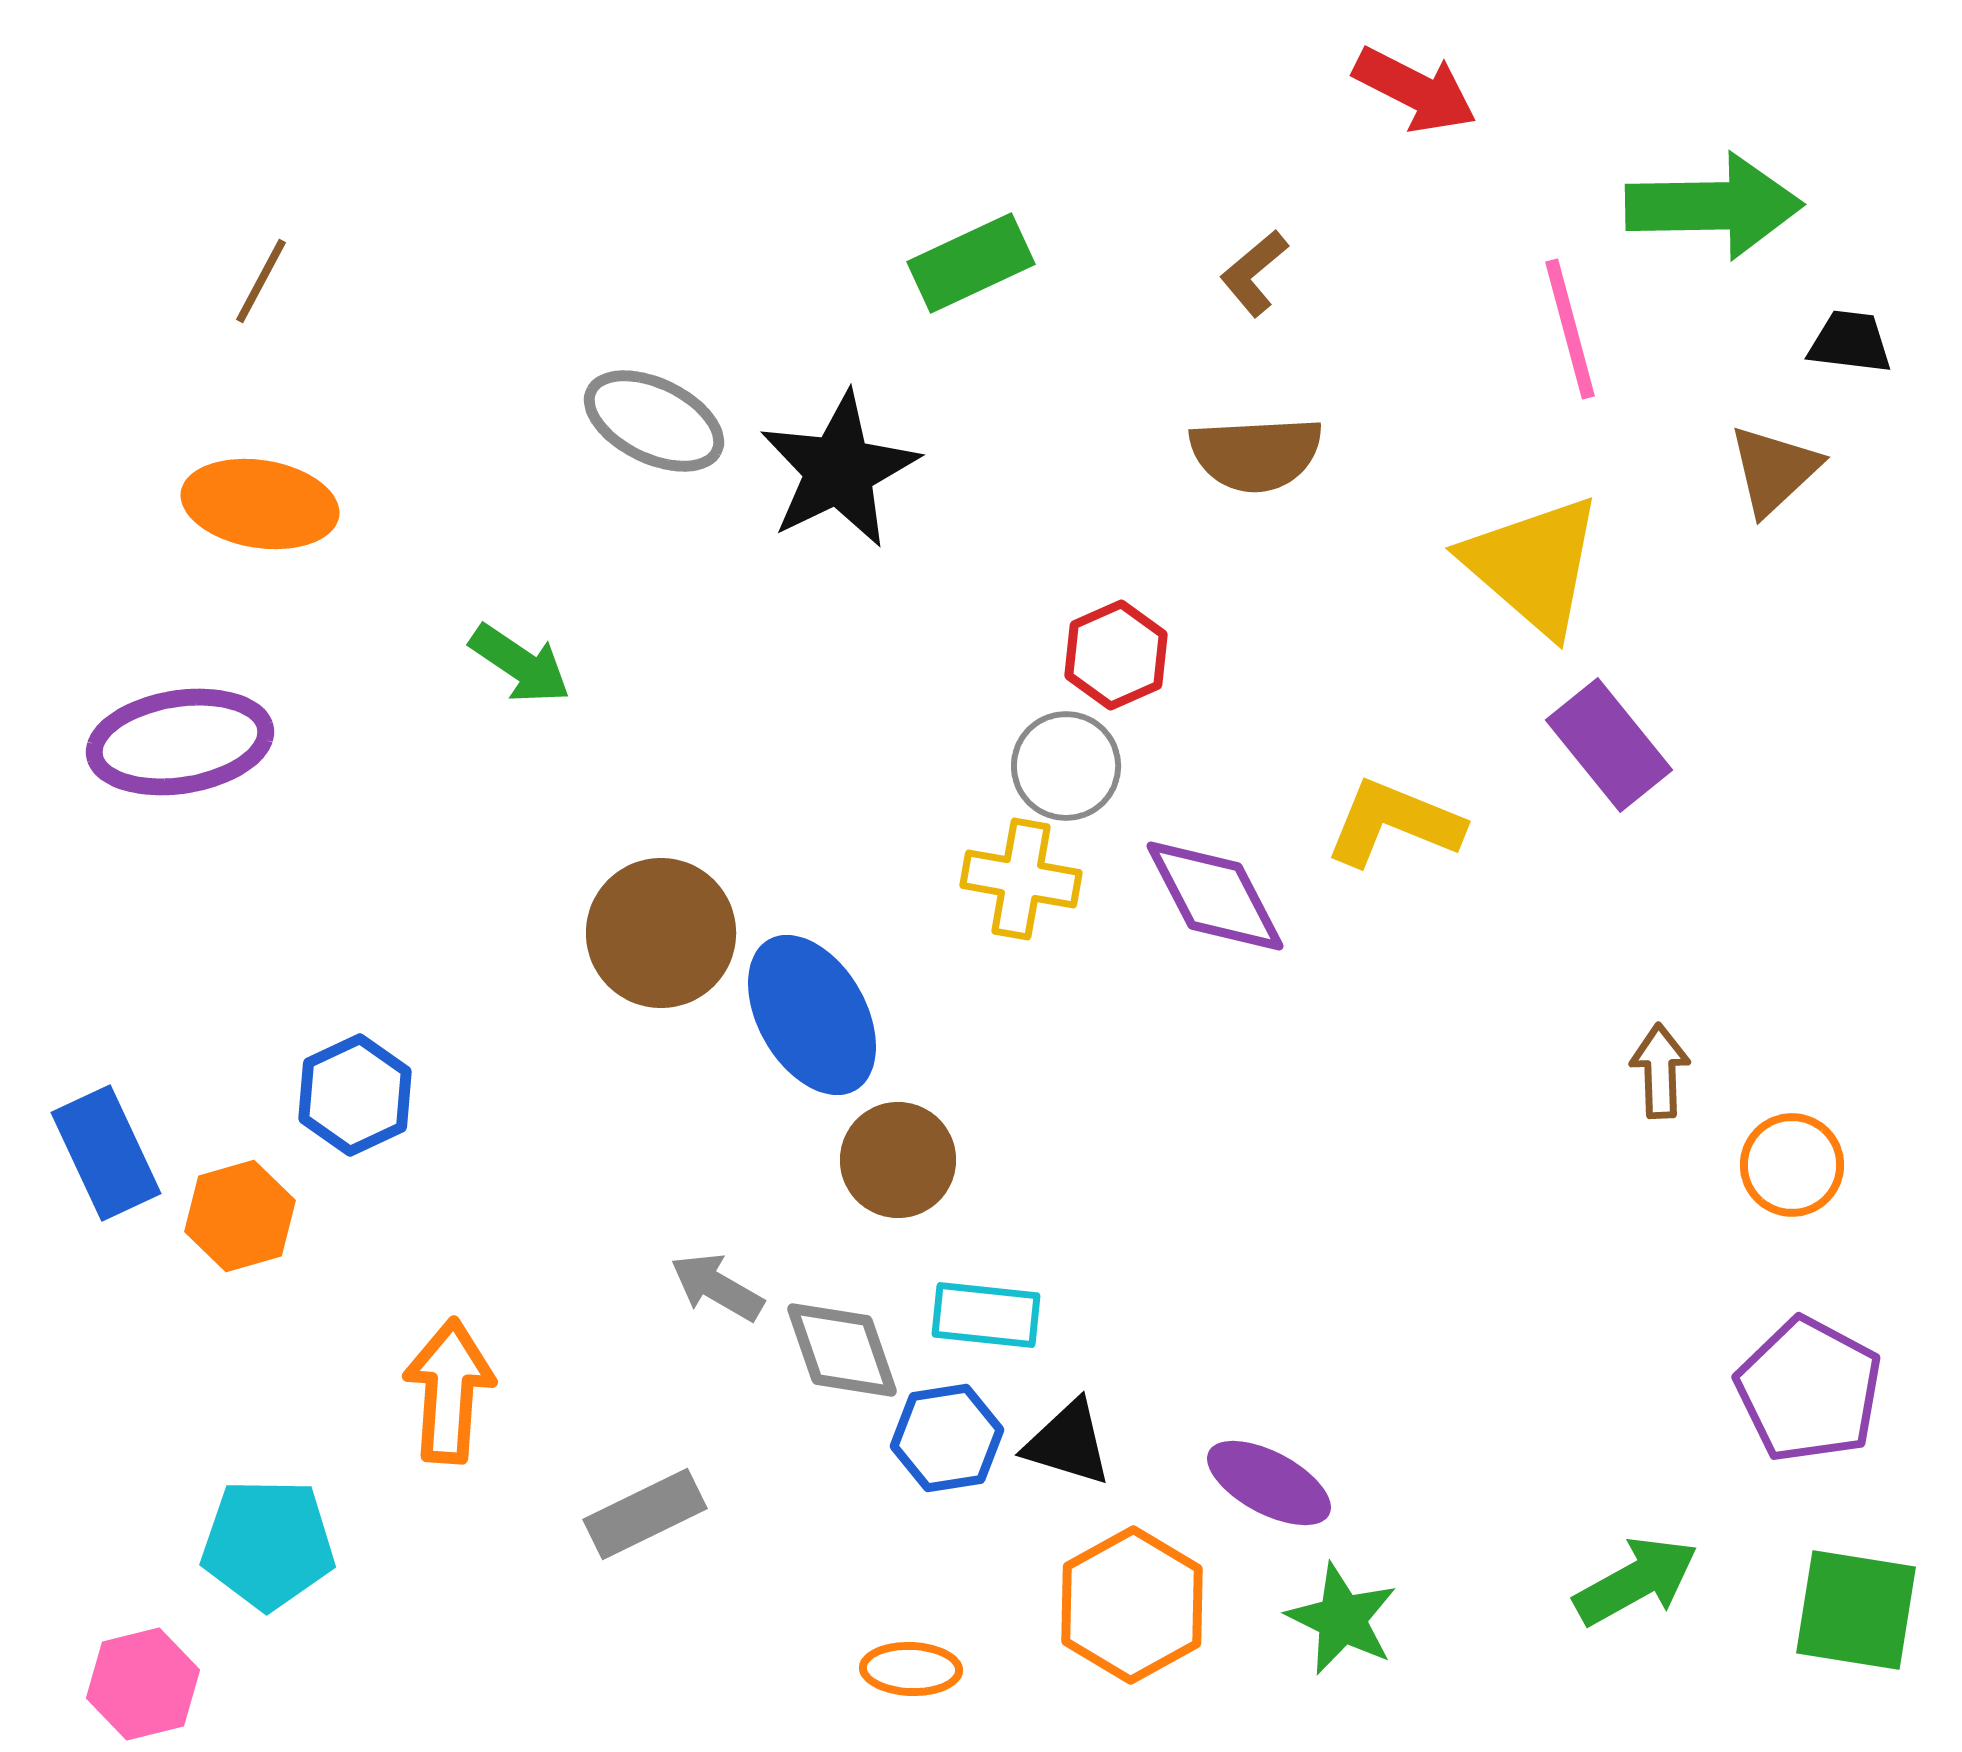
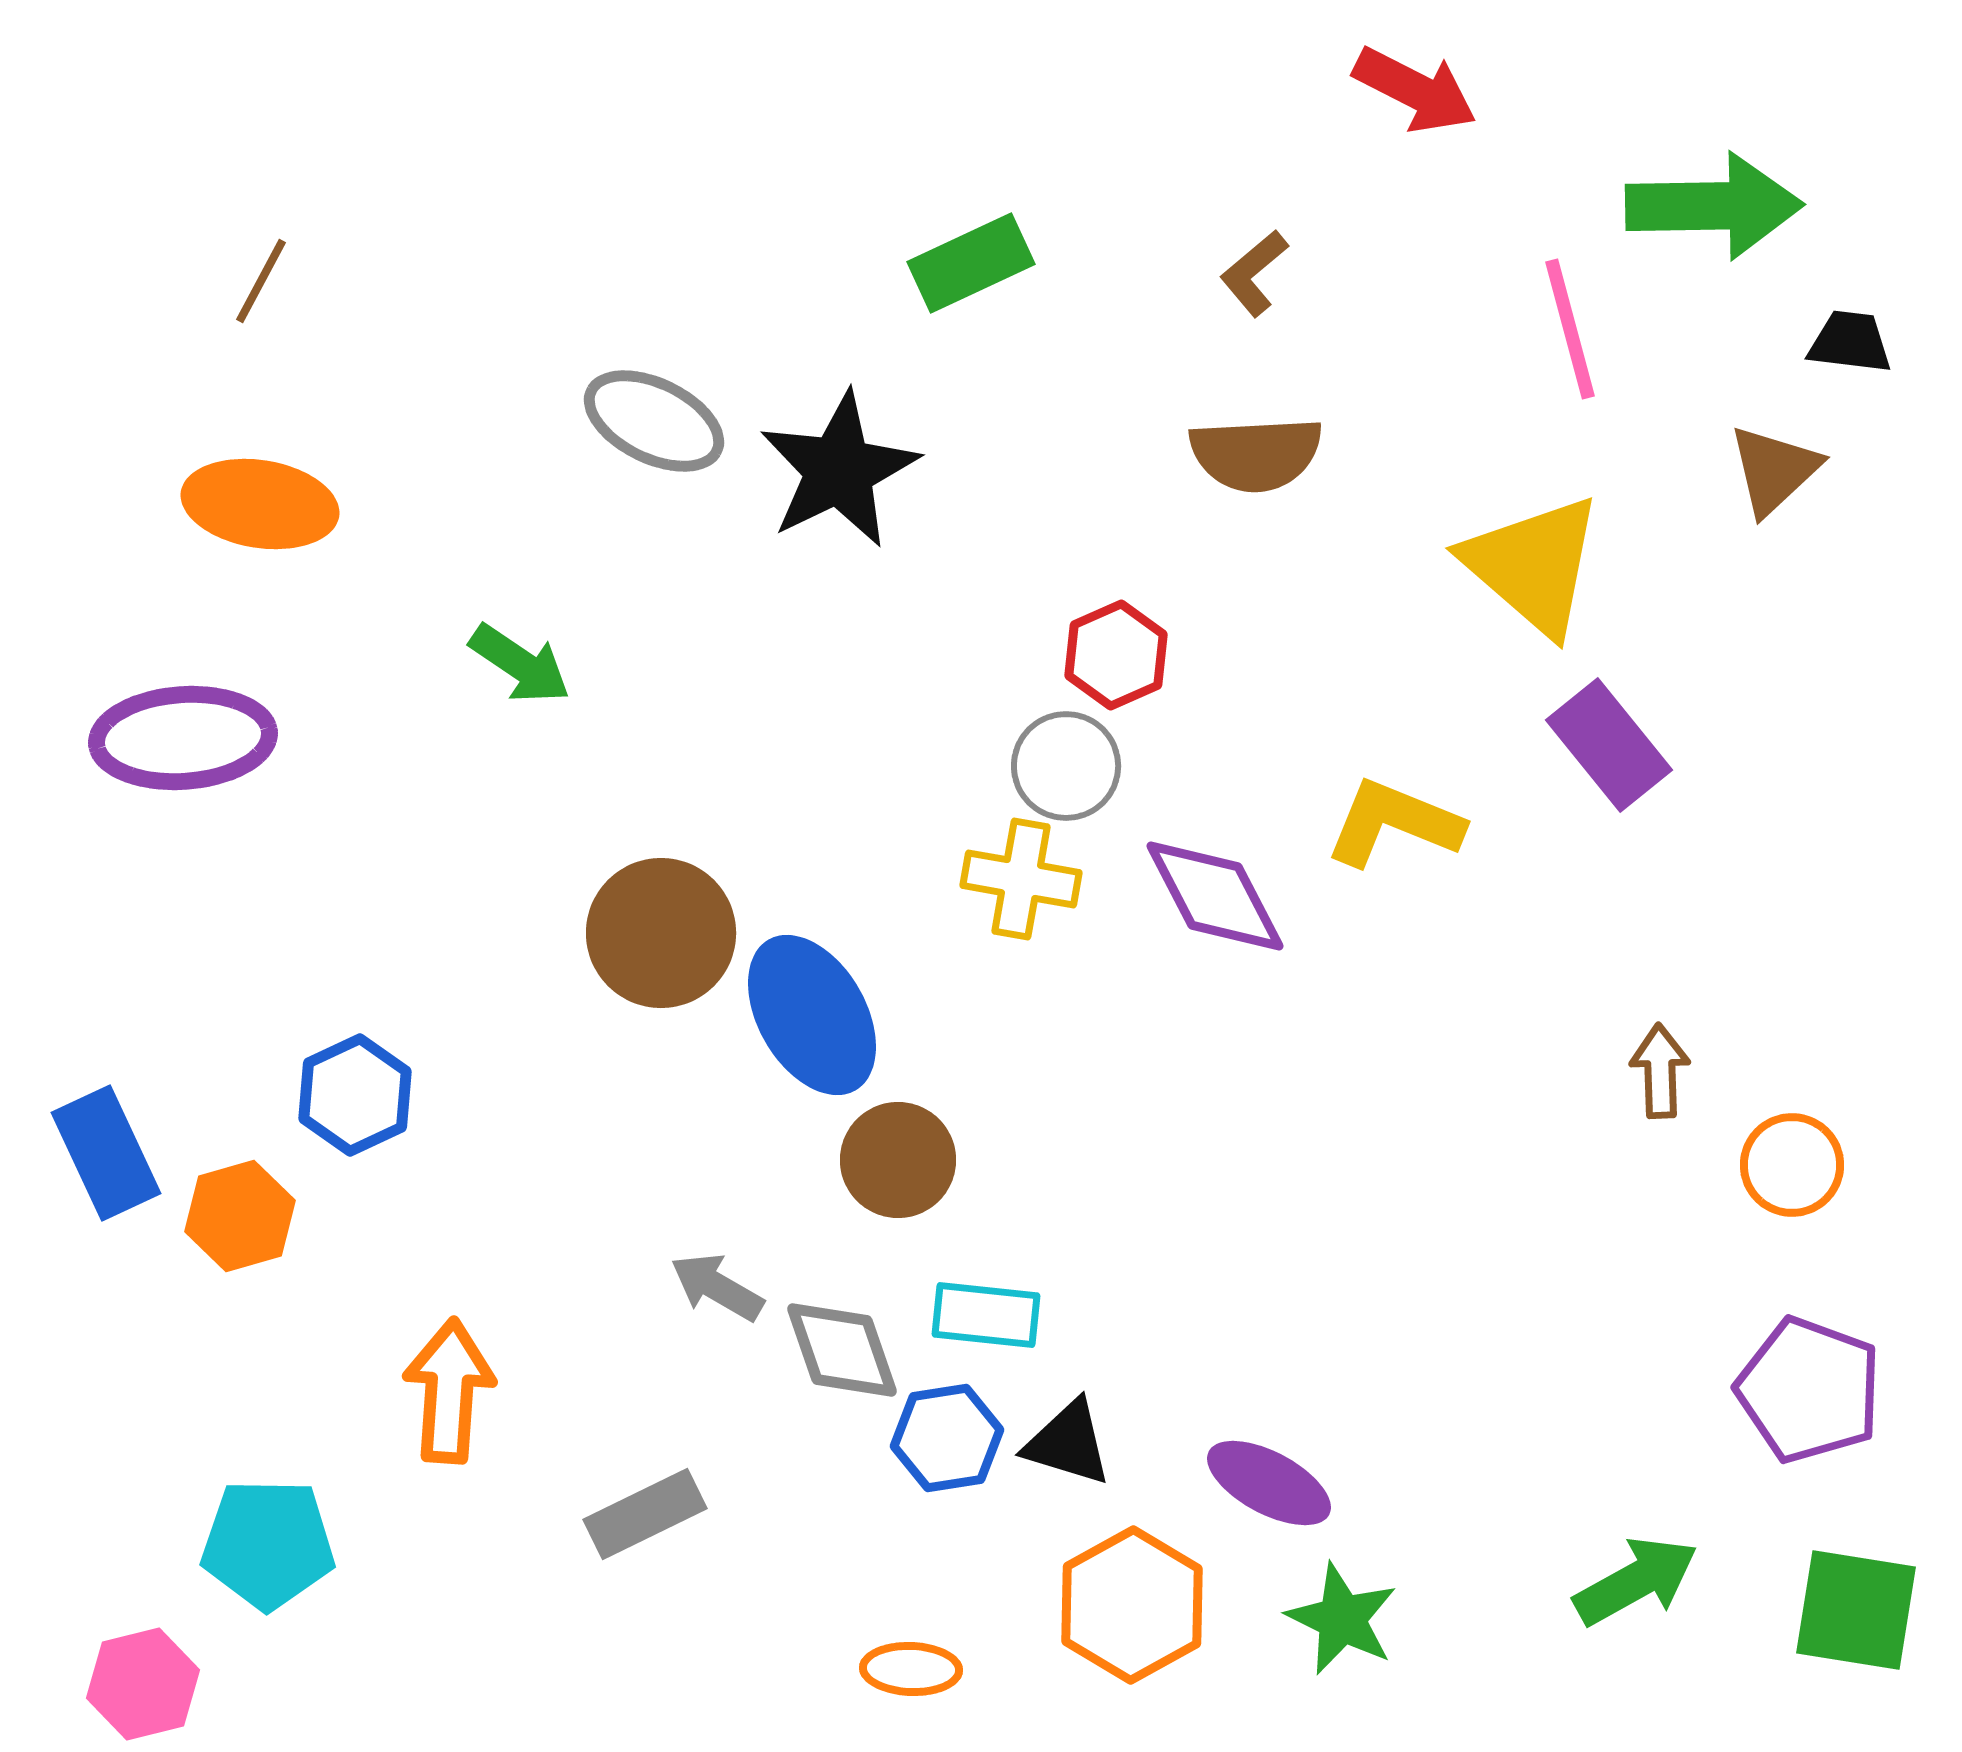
purple ellipse at (180, 742): moved 3 px right, 4 px up; rotated 5 degrees clockwise
purple pentagon at (1809, 1390): rotated 8 degrees counterclockwise
